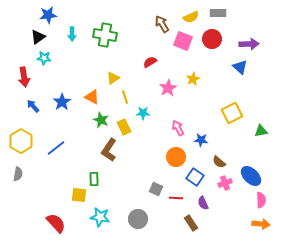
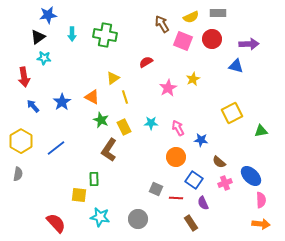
red semicircle at (150, 62): moved 4 px left
blue triangle at (240, 67): moved 4 px left, 1 px up; rotated 28 degrees counterclockwise
cyan star at (143, 113): moved 8 px right, 10 px down
blue square at (195, 177): moved 1 px left, 3 px down
